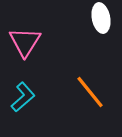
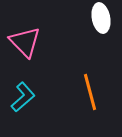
pink triangle: rotated 16 degrees counterclockwise
orange line: rotated 24 degrees clockwise
